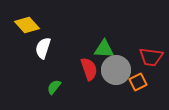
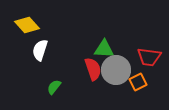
white semicircle: moved 3 px left, 2 px down
red trapezoid: moved 2 px left
red semicircle: moved 4 px right
